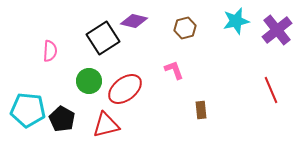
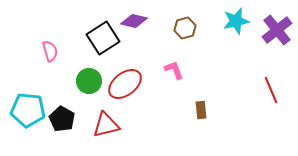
pink semicircle: rotated 20 degrees counterclockwise
red ellipse: moved 5 px up
